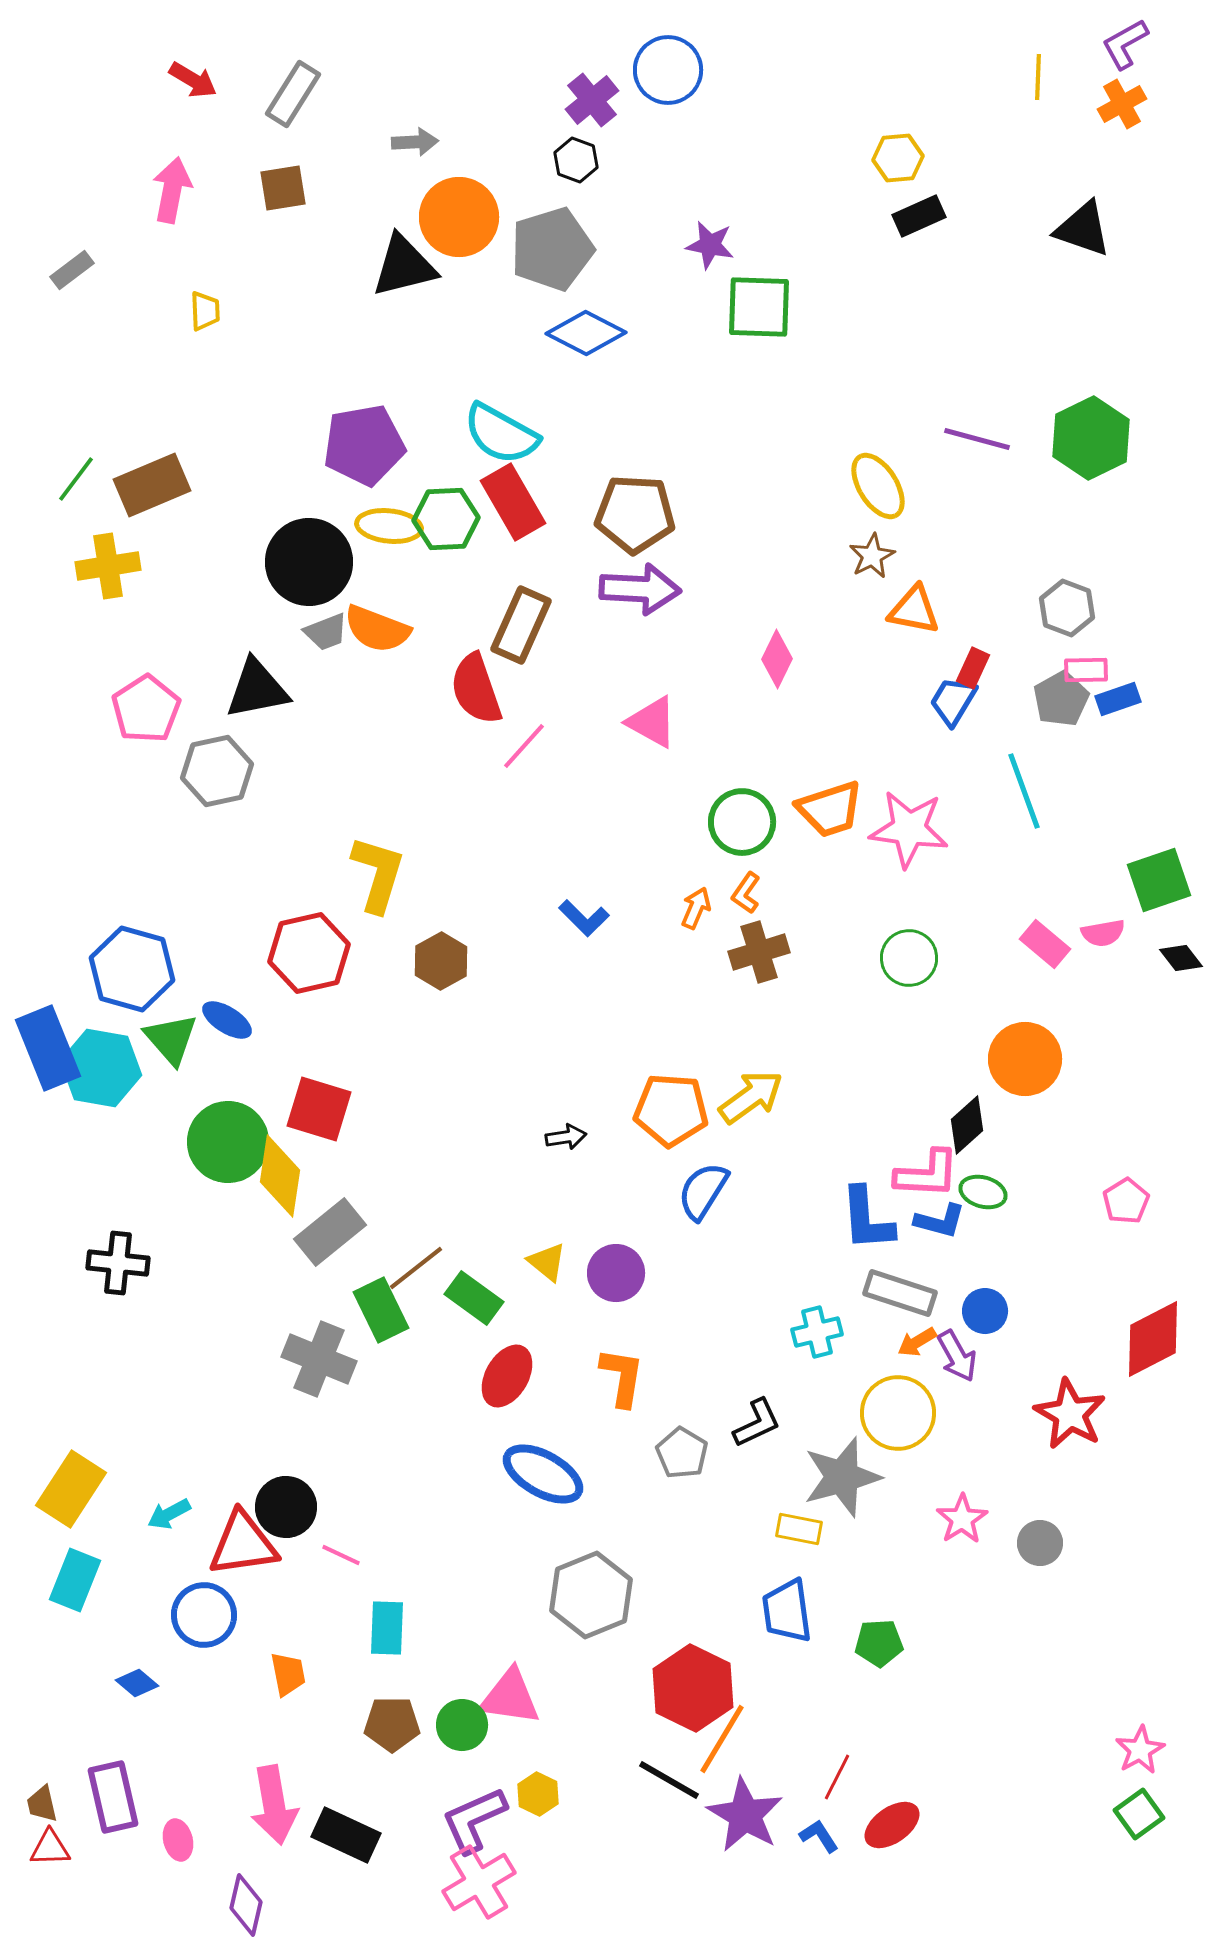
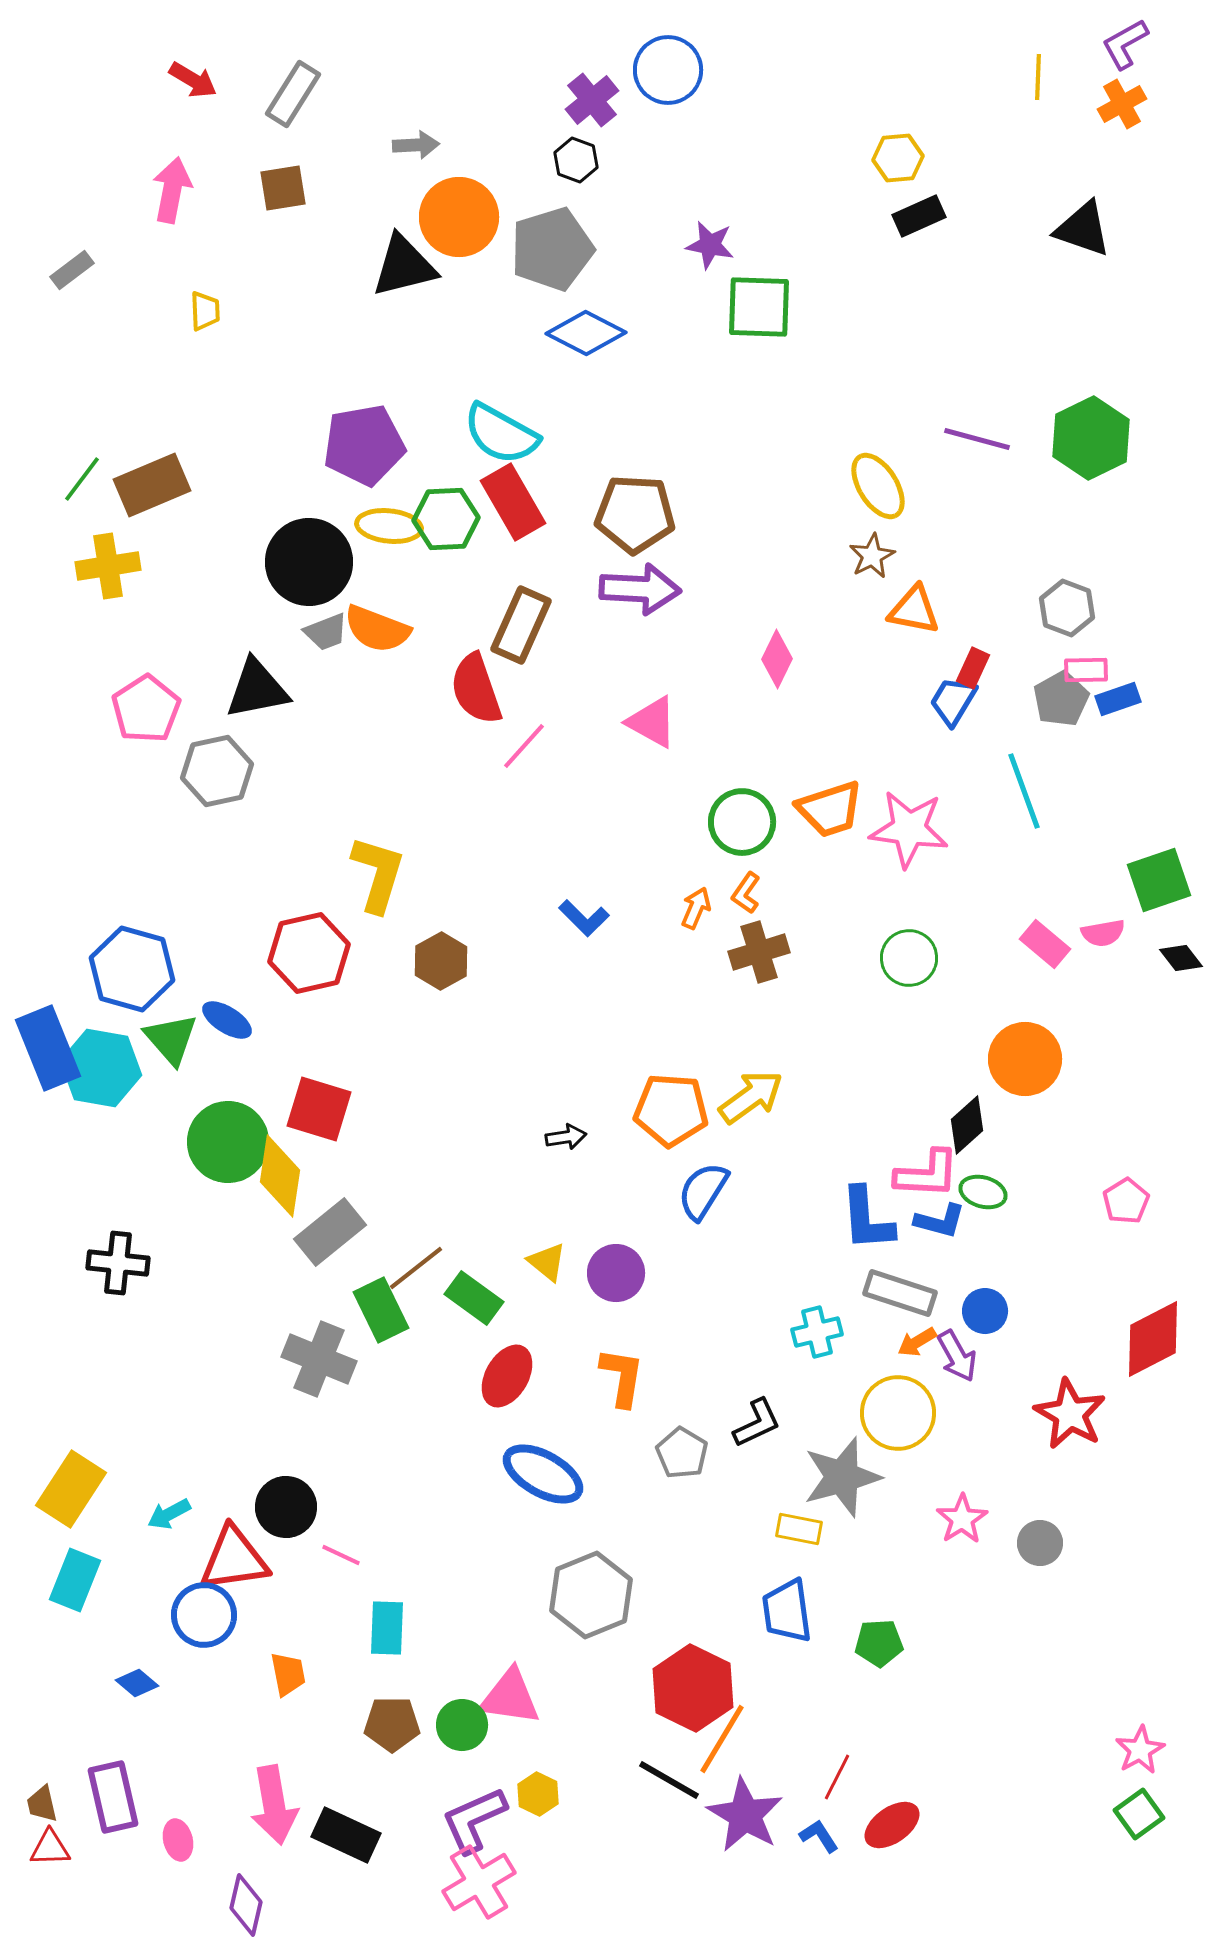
gray arrow at (415, 142): moved 1 px right, 3 px down
green line at (76, 479): moved 6 px right
red triangle at (243, 1544): moved 9 px left, 15 px down
